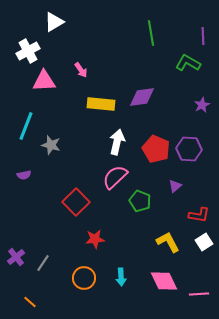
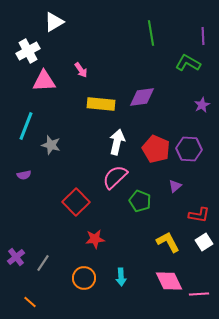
pink diamond: moved 5 px right
